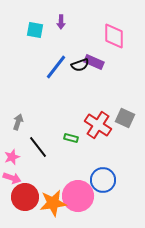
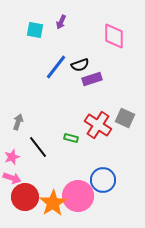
purple arrow: rotated 24 degrees clockwise
purple rectangle: moved 2 px left, 17 px down; rotated 42 degrees counterclockwise
orange star: rotated 24 degrees counterclockwise
